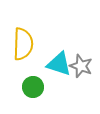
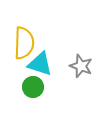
yellow semicircle: moved 1 px right, 1 px up
cyan triangle: moved 19 px left
